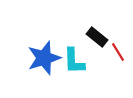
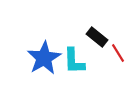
red line: moved 1 px down
blue star: rotated 12 degrees counterclockwise
